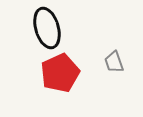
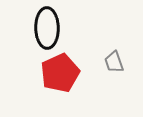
black ellipse: rotated 15 degrees clockwise
